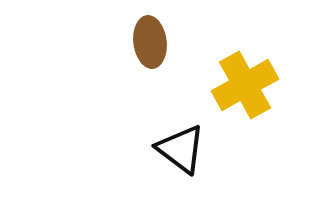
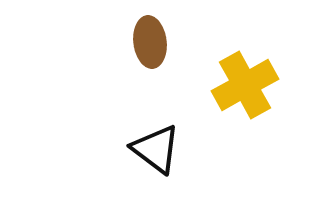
black triangle: moved 25 px left
